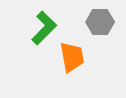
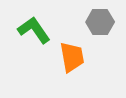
green L-shape: moved 10 px left, 2 px down; rotated 80 degrees counterclockwise
